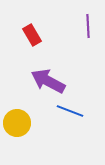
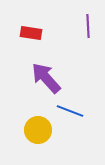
red rectangle: moved 1 px left, 2 px up; rotated 50 degrees counterclockwise
purple arrow: moved 2 px left, 3 px up; rotated 20 degrees clockwise
yellow circle: moved 21 px right, 7 px down
